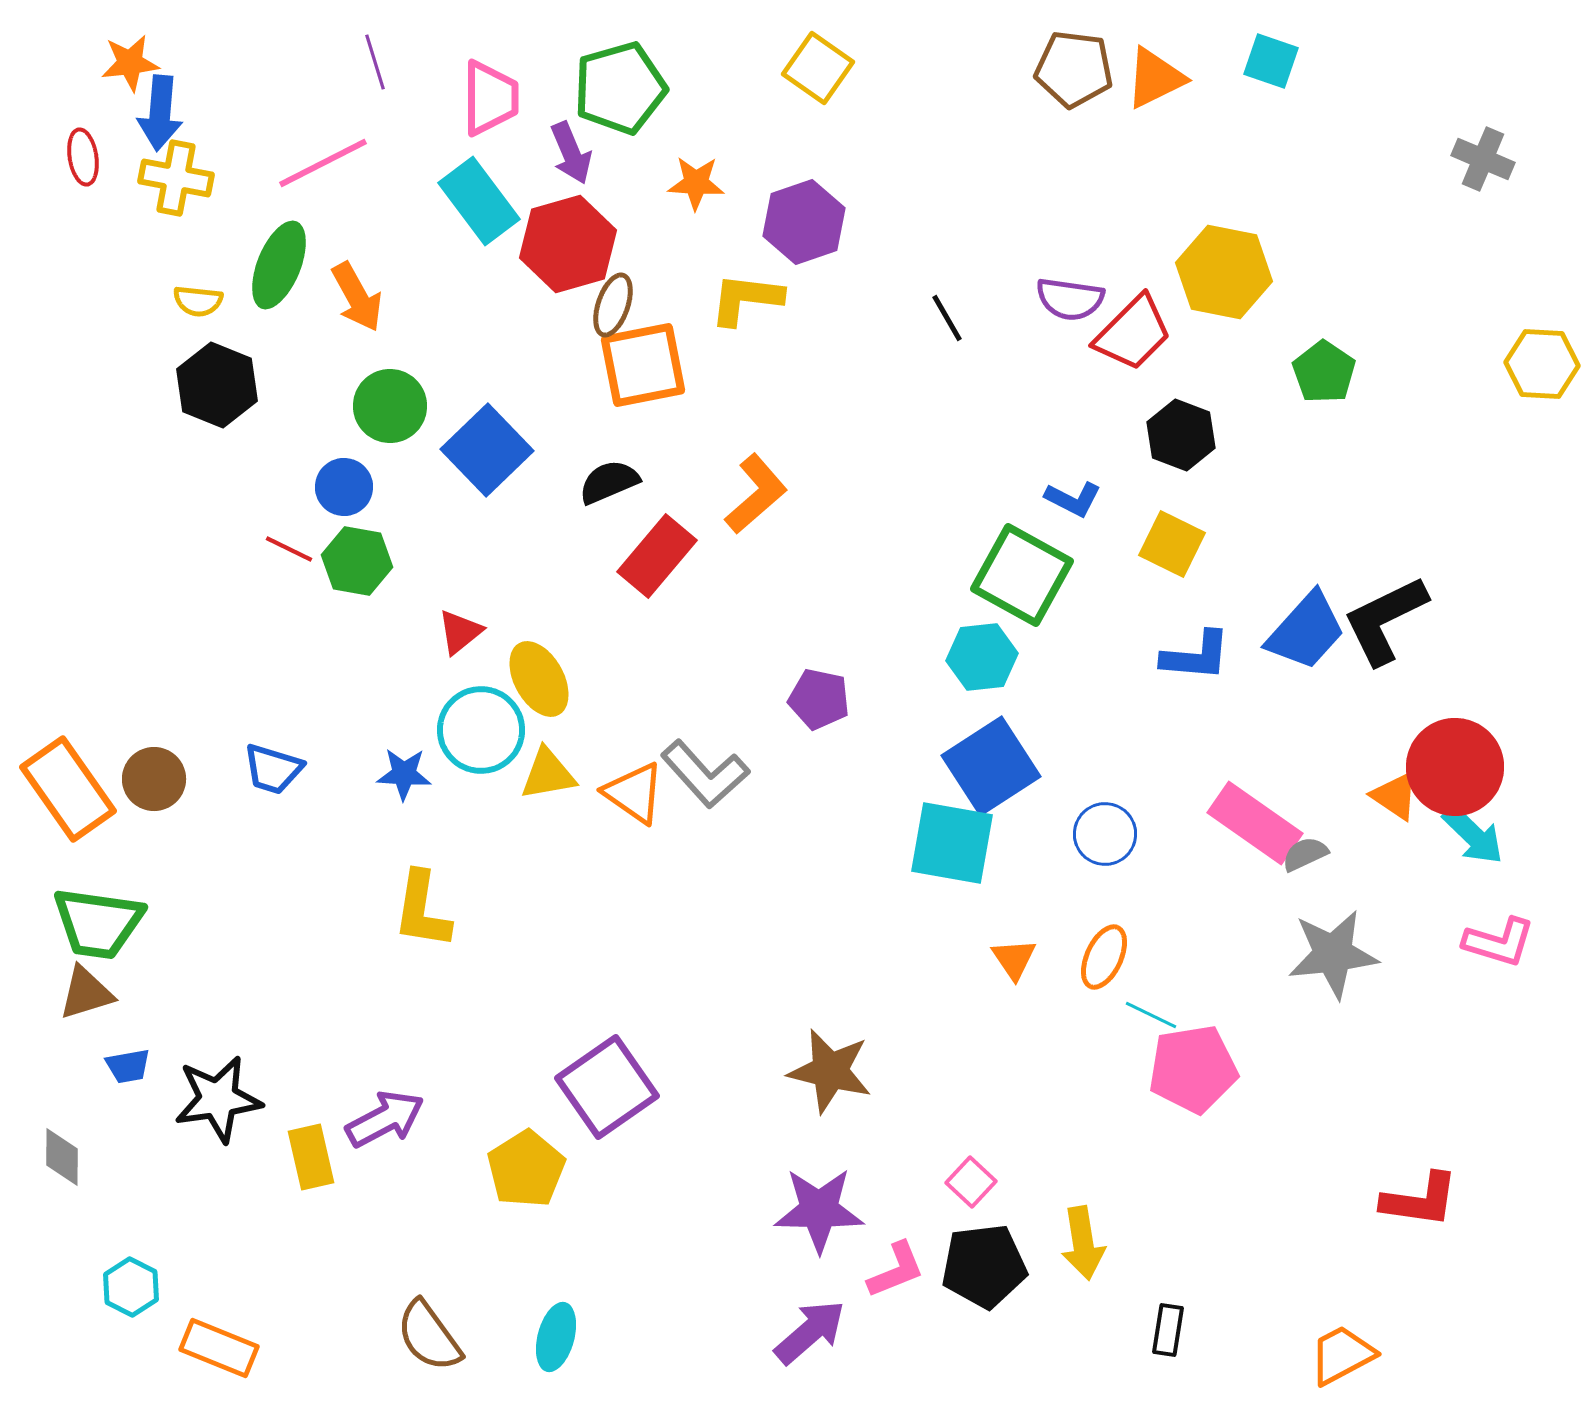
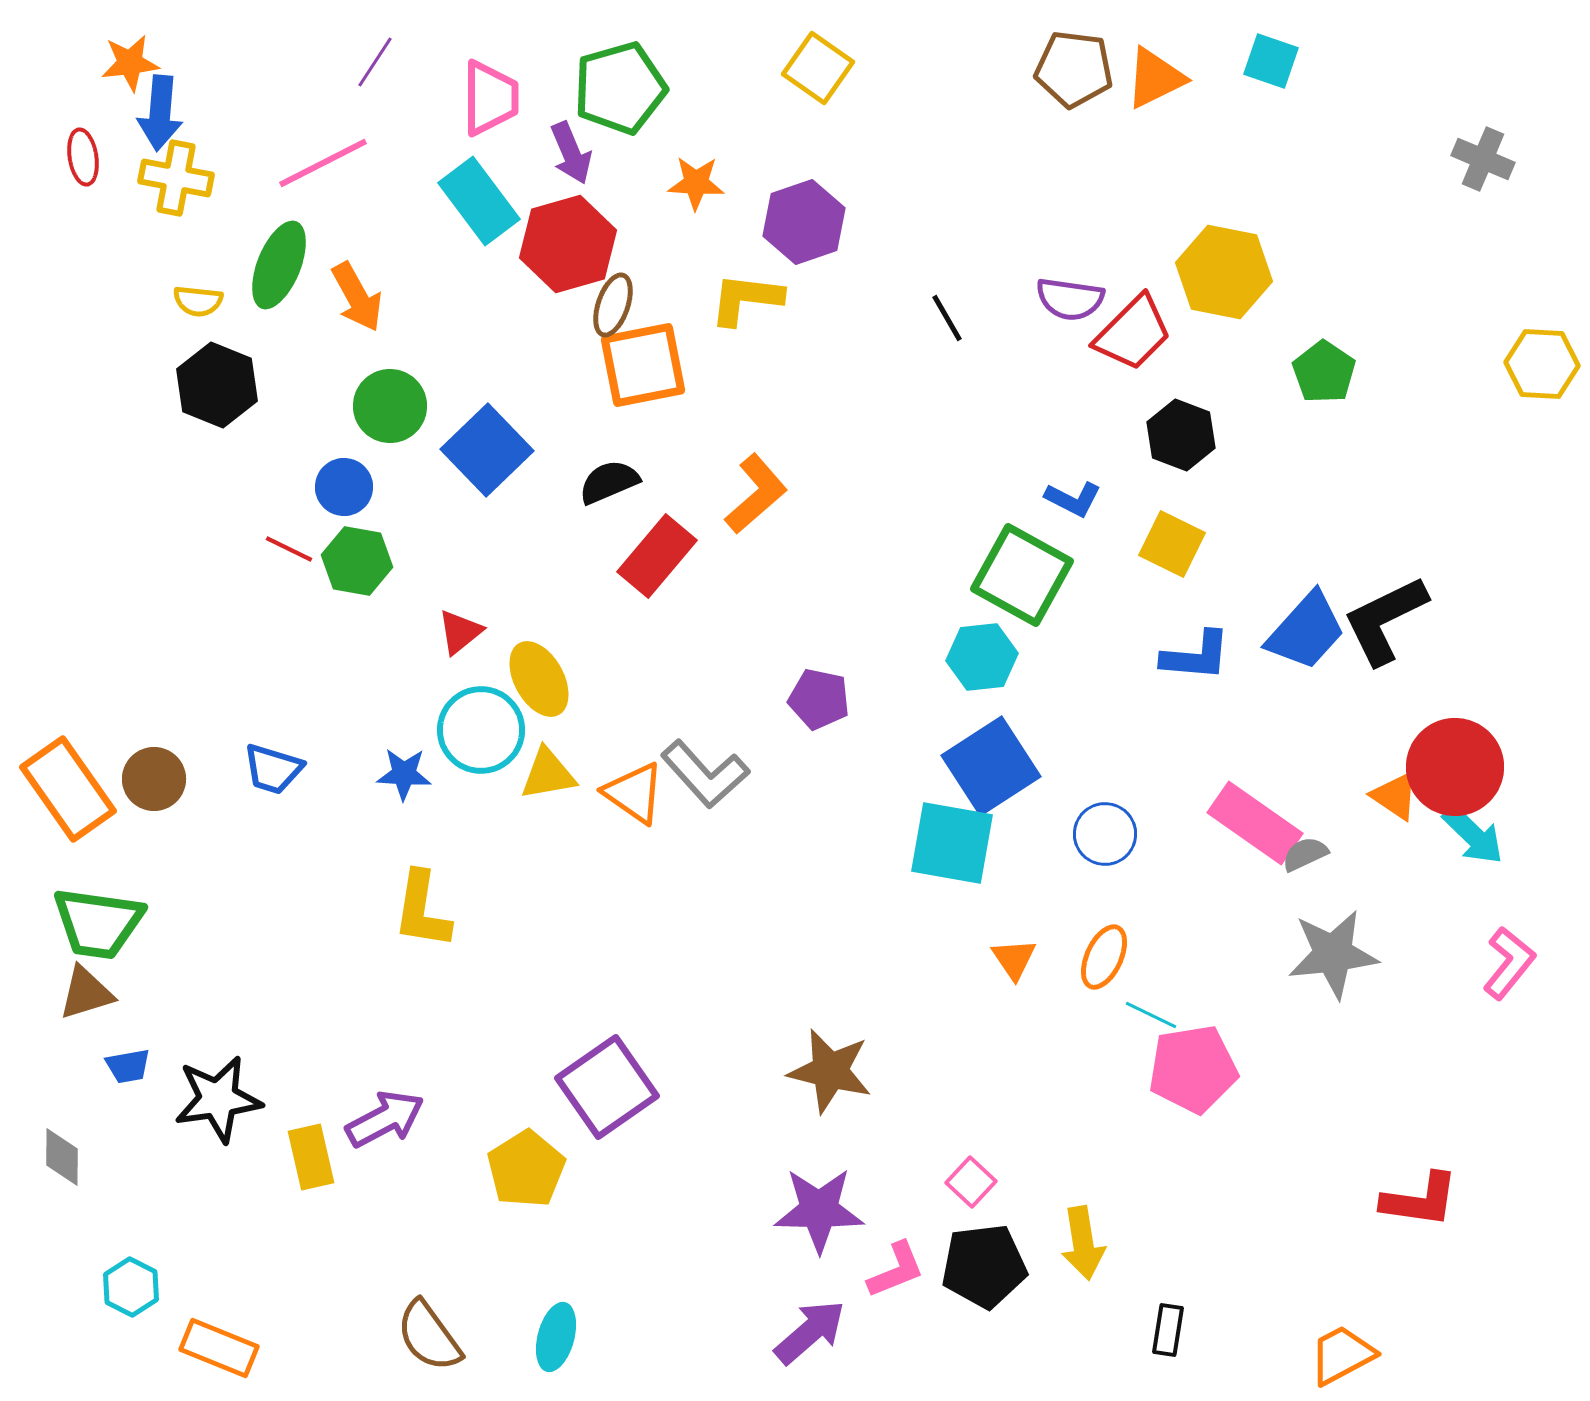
purple line at (375, 62): rotated 50 degrees clockwise
pink L-shape at (1499, 942): moved 10 px right, 21 px down; rotated 68 degrees counterclockwise
